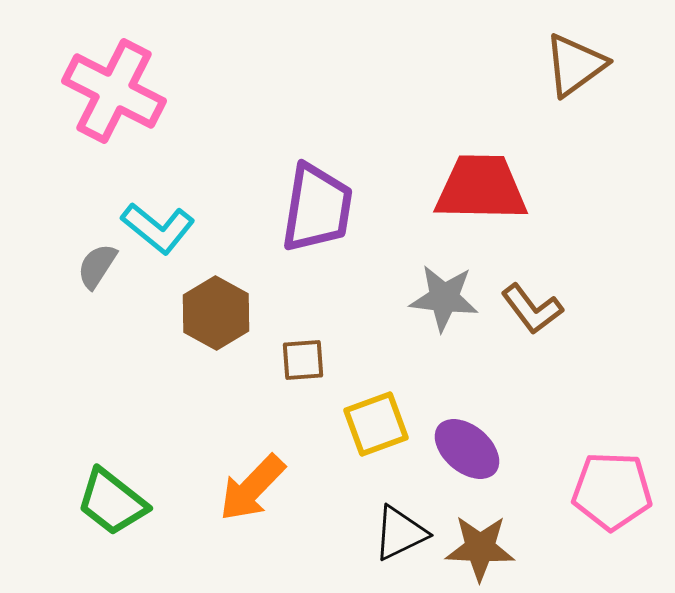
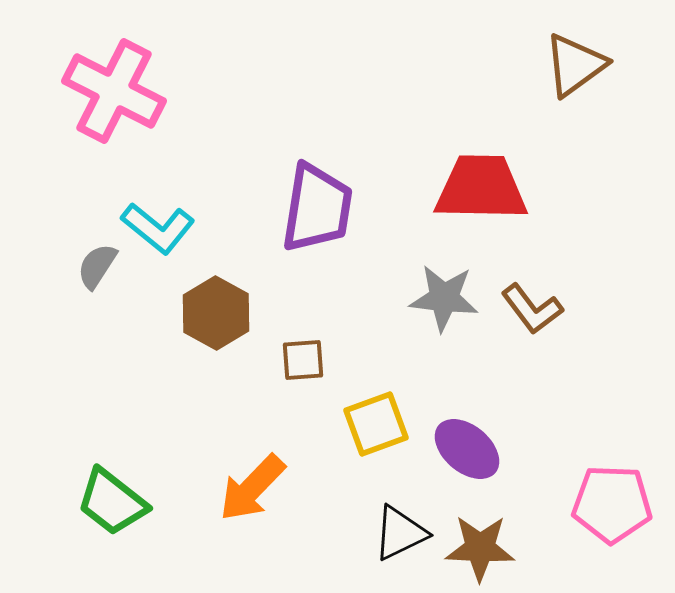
pink pentagon: moved 13 px down
